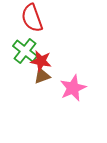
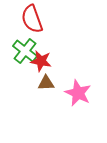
red semicircle: moved 1 px down
brown triangle: moved 4 px right, 7 px down; rotated 18 degrees clockwise
pink star: moved 5 px right, 5 px down; rotated 24 degrees counterclockwise
